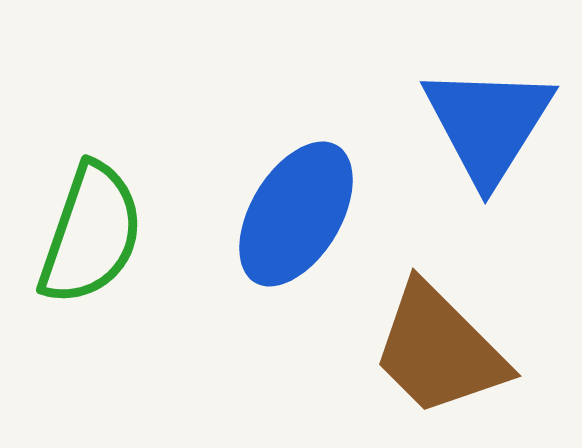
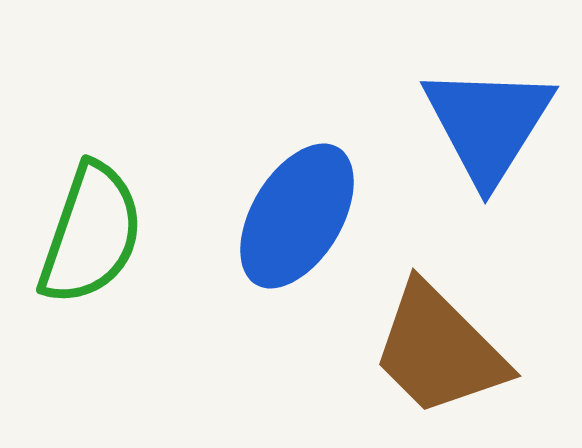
blue ellipse: moved 1 px right, 2 px down
